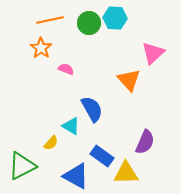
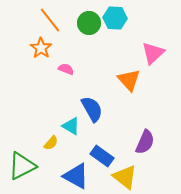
orange line: rotated 64 degrees clockwise
yellow triangle: moved 1 px left, 4 px down; rotated 40 degrees clockwise
